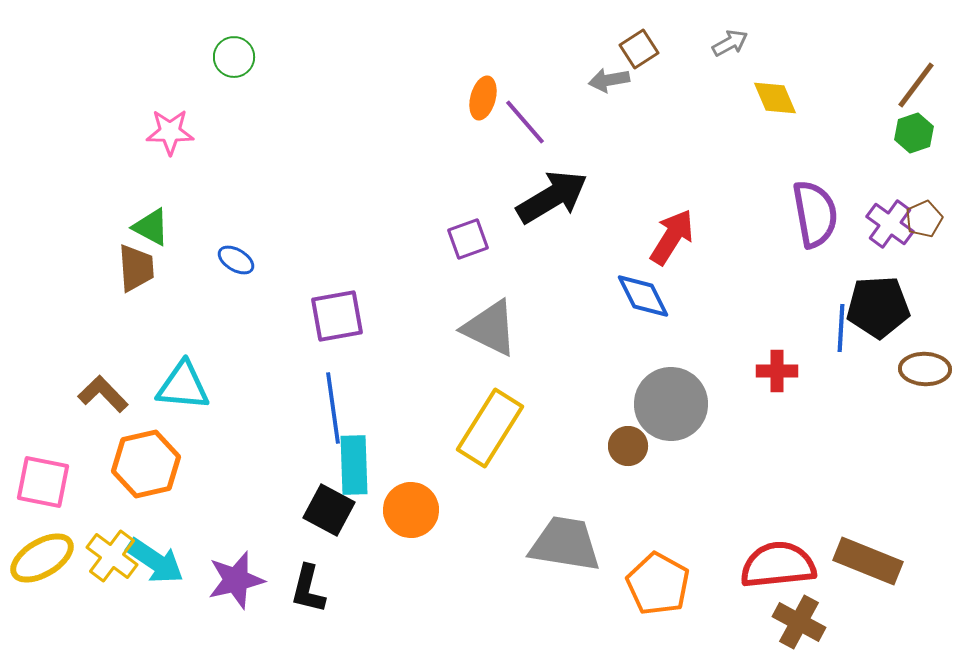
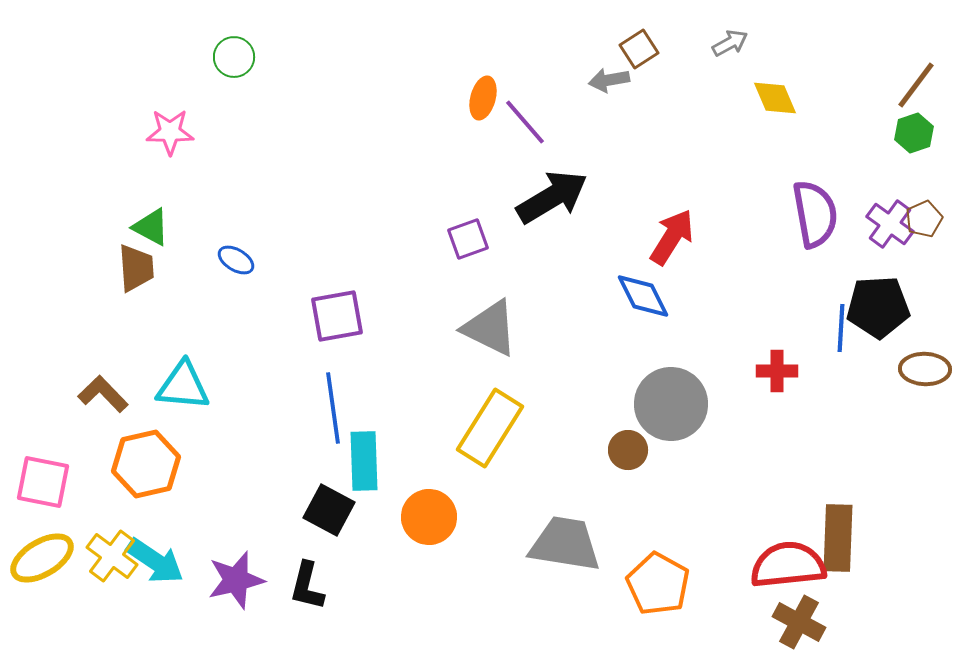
brown circle at (628, 446): moved 4 px down
cyan rectangle at (354, 465): moved 10 px right, 4 px up
orange circle at (411, 510): moved 18 px right, 7 px down
brown rectangle at (868, 561): moved 30 px left, 23 px up; rotated 70 degrees clockwise
red semicircle at (778, 565): moved 10 px right
black L-shape at (308, 589): moved 1 px left, 3 px up
